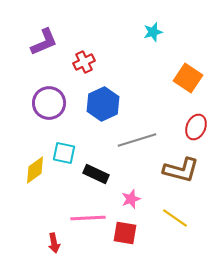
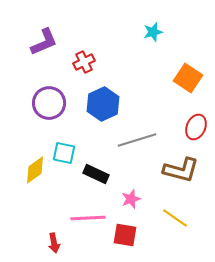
red square: moved 2 px down
